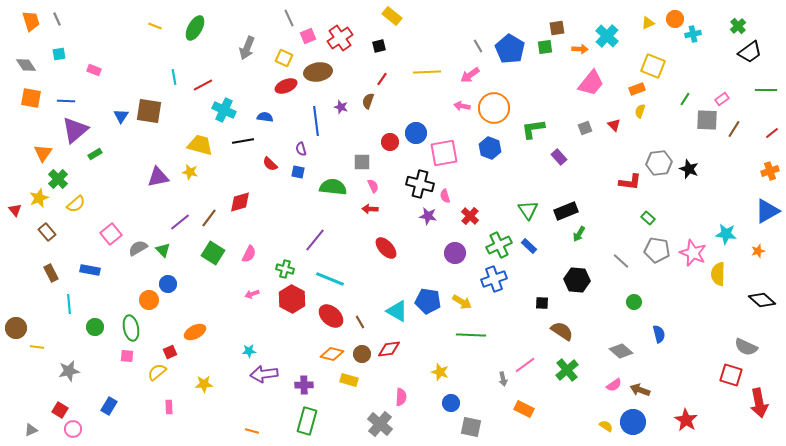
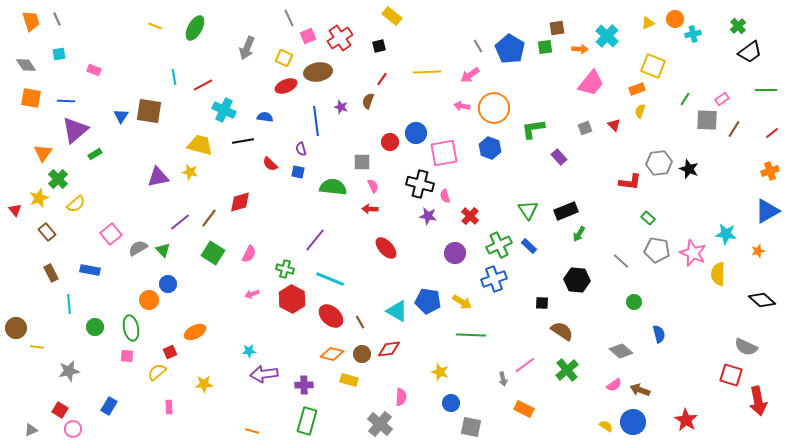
red arrow at (759, 403): moved 1 px left, 2 px up
